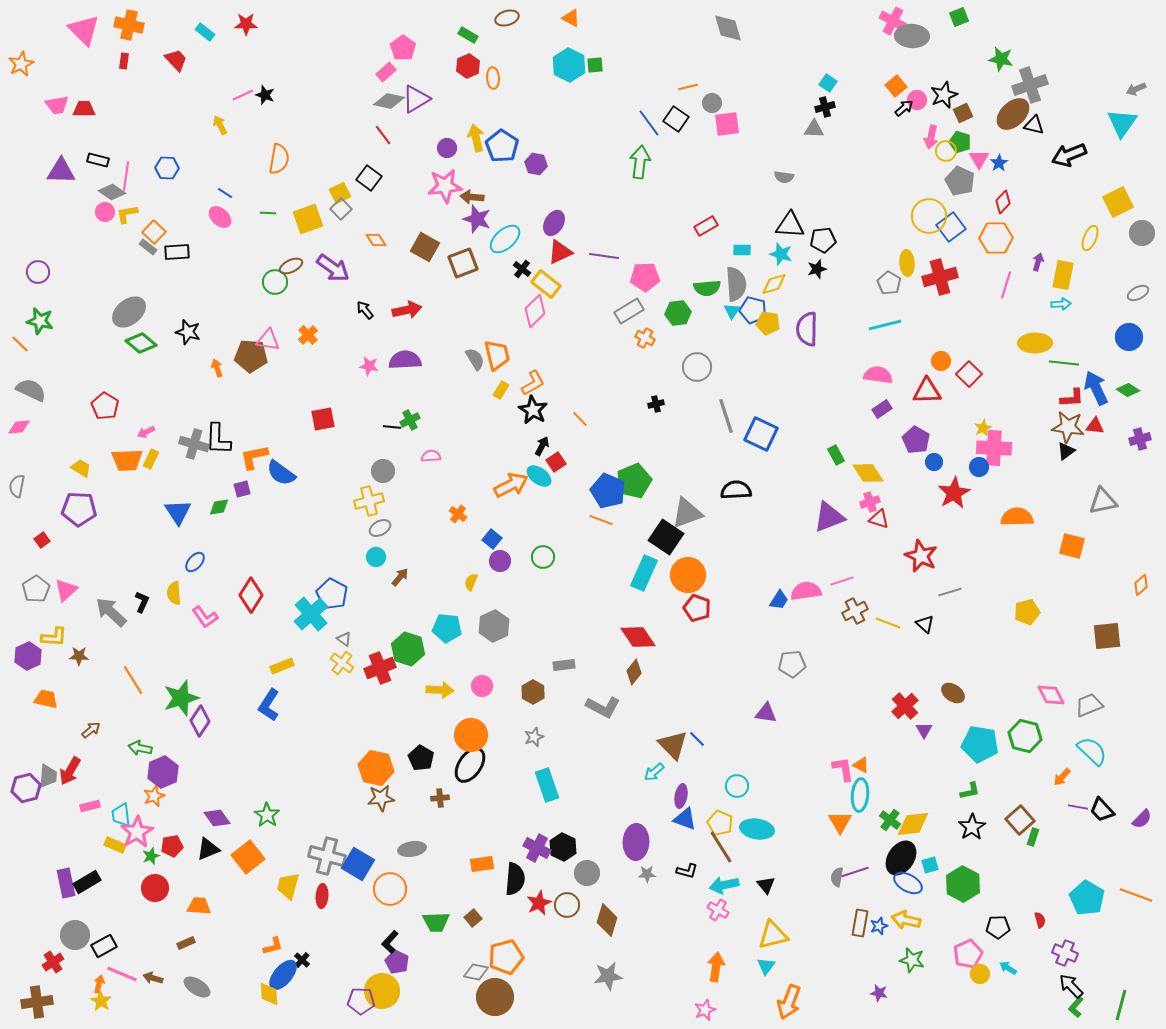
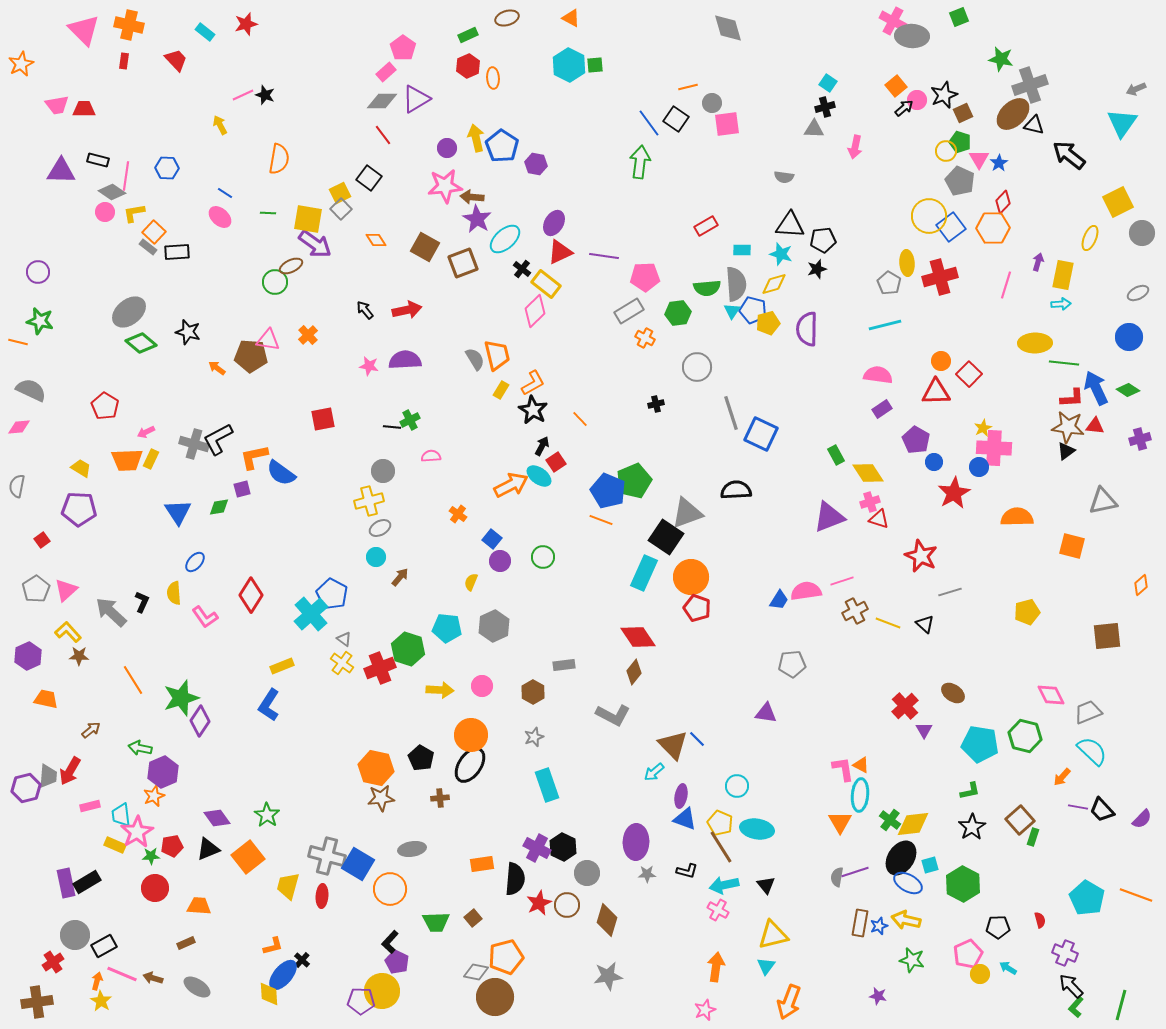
red star at (246, 24): rotated 15 degrees counterclockwise
green rectangle at (468, 35): rotated 54 degrees counterclockwise
gray diamond at (389, 101): moved 7 px left; rotated 12 degrees counterclockwise
pink arrow at (931, 137): moved 76 px left, 10 px down
black arrow at (1069, 155): rotated 60 degrees clockwise
yellow L-shape at (127, 214): moved 7 px right, 1 px up
yellow square at (308, 219): rotated 28 degrees clockwise
purple star at (477, 219): rotated 12 degrees clockwise
orange hexagon at (996, 238): moved 3 px left, 10 px up
purple arrow at (333, 268): moved 18 px left, 24 px up
yellow pentagon at (768, 323): rotated 25 degrees counterclockwise
orange line at (20, 344): moved 2 px left, 2 px up; rotated 30 degrees counterclockwise
orange arrow at (217, 368): rotated 36 degrees counterclockwise
red triangle at (927, 391): moved 9 px right, 1 px down
gray line at (726, 416): moved 5 px right, 3 px up
black L-shape at (218, 439): rotated 60 degrees clockwise
orange circle at (688, 575): moved 3 px right, 2 px down
yellow L-shape at (54, 637): moved 14 px right, 5 px up; rotated 136 degrees counterclockwise
gray trapezoid at (1089, 705): moved 1 px left, 7 px down
gray L-shape at (603, 707): moved 10 px right, 8 px down
green star at (151, 856): rotated 18 degrees clockwise
orange arrow at (99, 984): moved 2 px left, 3 px up
purple star at (879, 993): moved 1 px left, 3 px down
